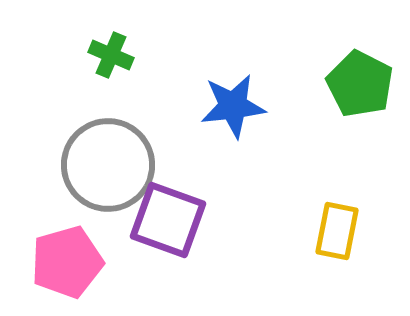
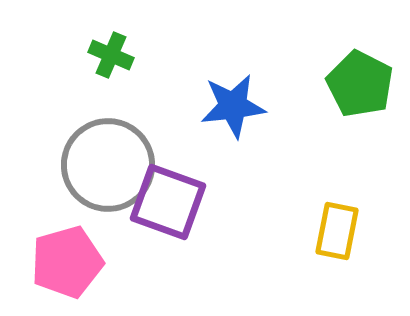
purple square: moved 18 px up
